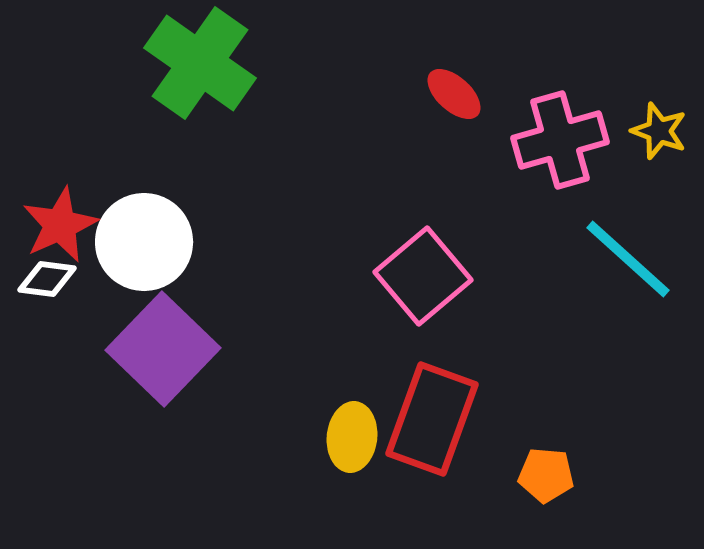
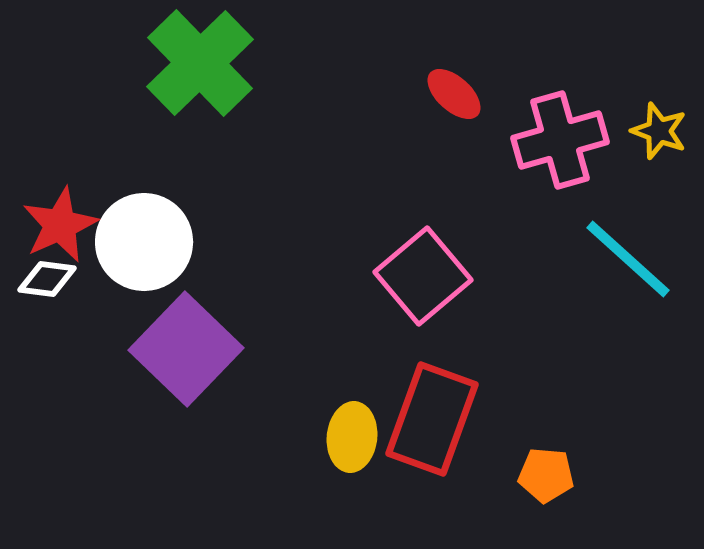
green cross: rotated 11 degrees clockwise
purple square: moved 23 px right
